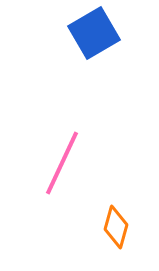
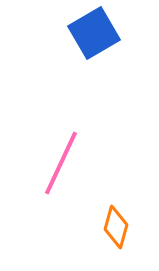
pink line: moved 1 px left
